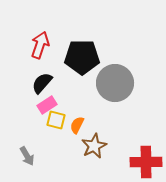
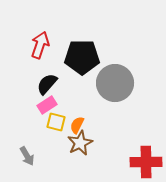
black semicircle: moved 5 px right, 1 px down
yellow square: moved 2 px down
brown star: moved 14 px left, 3 px up
